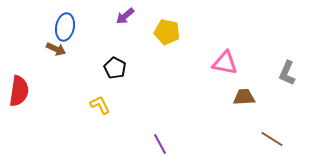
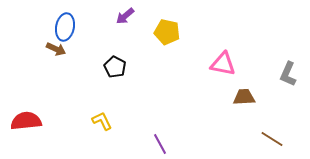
pink triangle: moved 2 px left, 1 px down
black pentagon: moved 1 px up
gray L-shape: moved 1 px right, 1 px down
red semicircle: moved 7 px right, 30 px down; rotated 104 degrees counterclockwise
yellow L-shape: moved 2 px right, 16 px down
